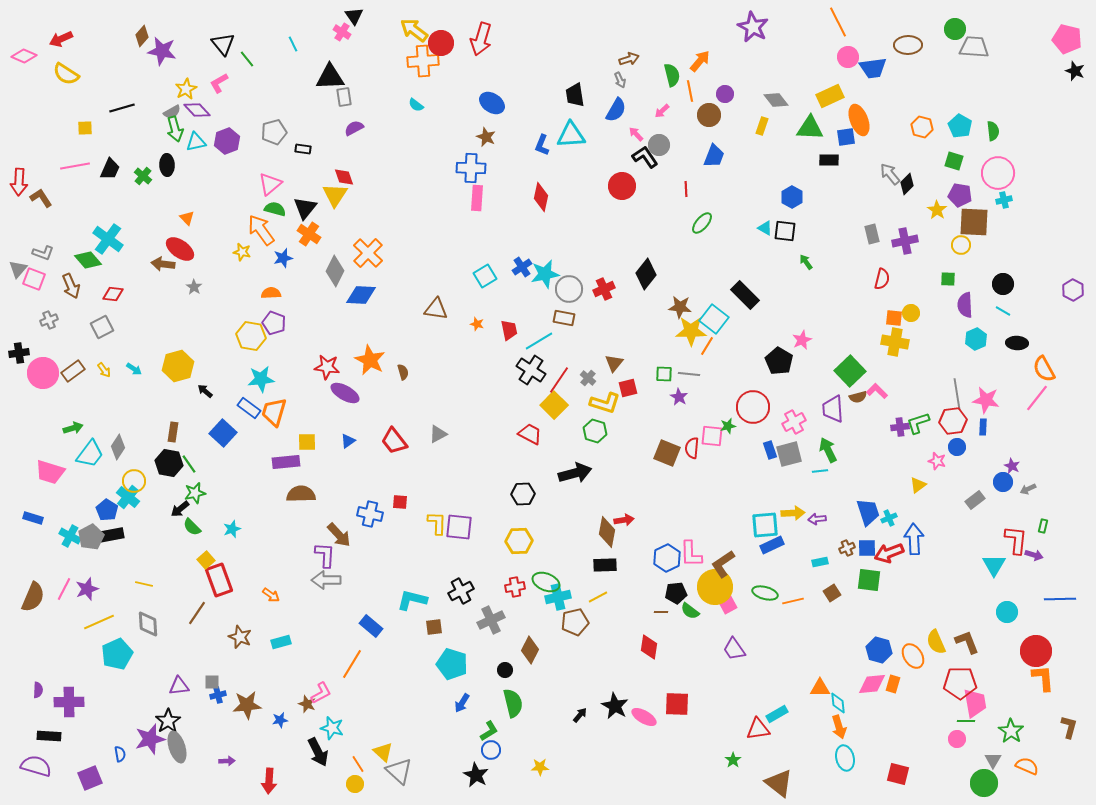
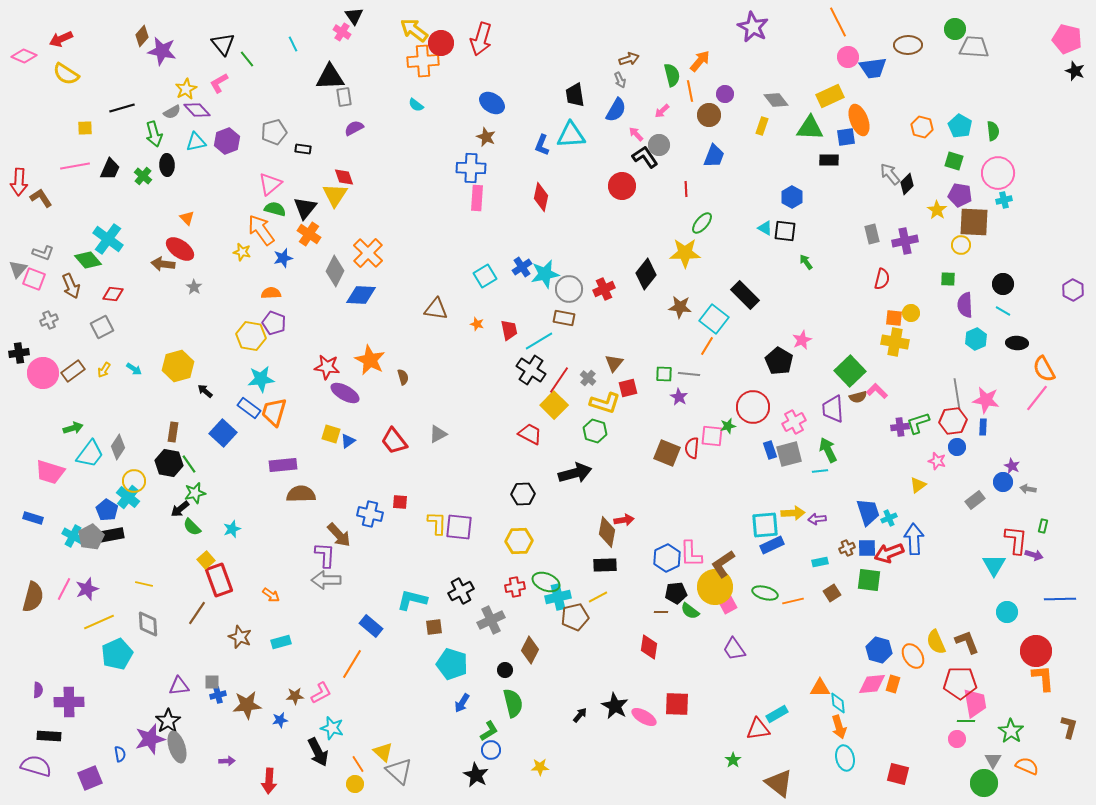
green arrow at (175, 129): moved 21 px left, 5 px down
yellow star at (691, 331): moved 6 px left, 78 px up
yellow arrow at (104, 370): rotated 70 degrees clockwise
brown semicircle at (403, 372): moved 5 px down
yellow square at (307, 442): moved 24 px right, 8 px up; rotated 18 degrees clockwise
purple rectangle at (286, 462): moved 3 px left, 3 px down
gray arrow at (1028, 489): rotated 35 degrees clockwise
cyan cross at (70, 536): moved 3 px right
brown semicircle at (33, 597): rotated 8 degrees counterclockwise
brown pentagon at (575, 622): moved 5 px up
brown star at (307, 704): moved 12 px left, 8 px up; rotated 24 degrees counterclockwise
